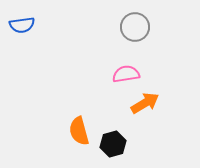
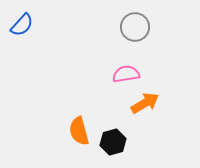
blue semicircle: rotated 40 degrees counterclockwise
black hexagon: moved 2 px up
